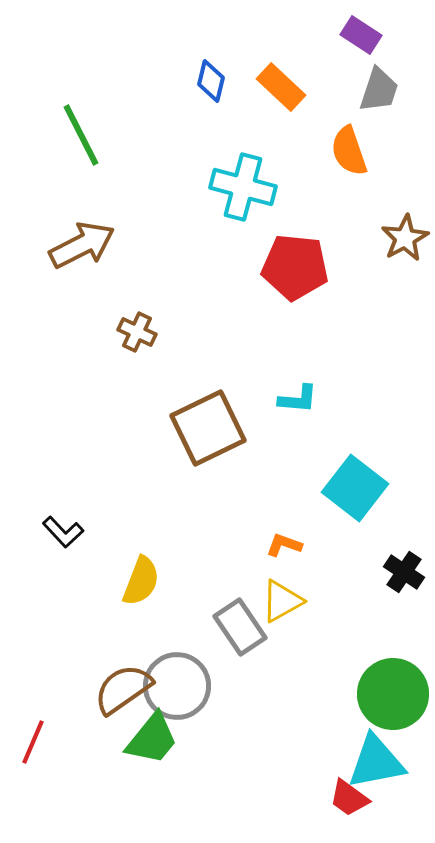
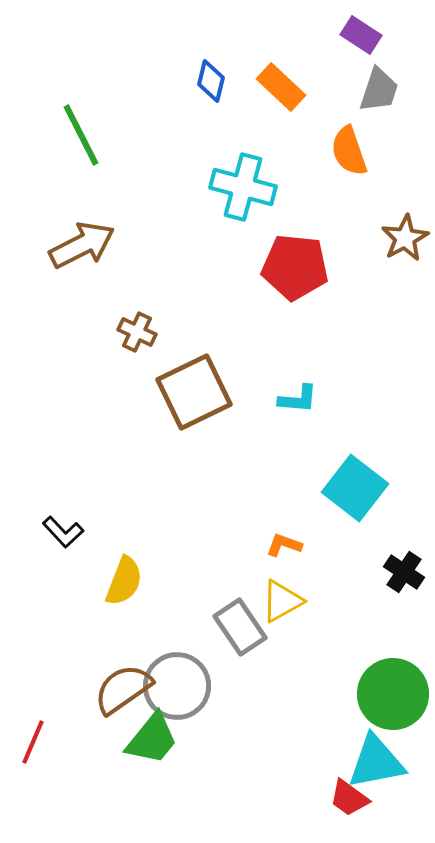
brown square: moved 14 px left, 36 px up
yellow semicircle: moved 17 px left
